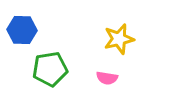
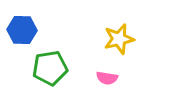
green pentagon: moved 1 px up
